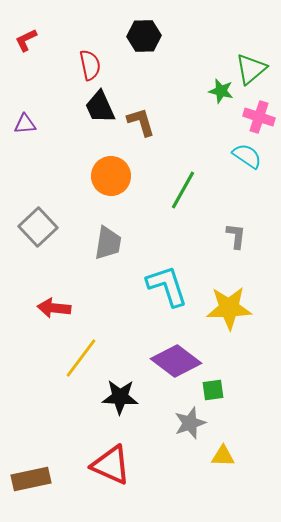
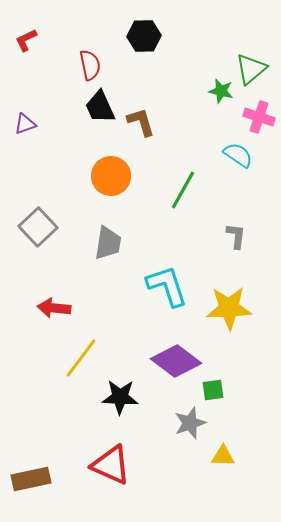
purple triangle: rotated 15 degrees counterclockwise
cyan semicircle: moved 9 px left, 1 px up
